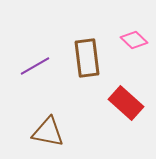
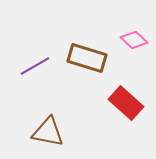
brown rectangle: rotated 66 degrees counterclockwise
